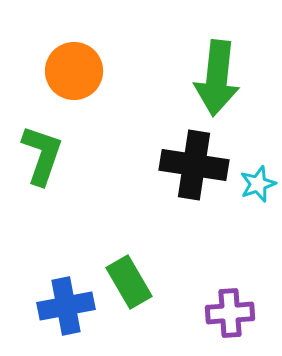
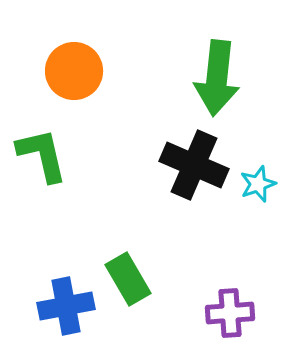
green L-shape: rotated 32 degrees counterclockwise
black cross: rotated 14 degrees clockwise
green rectangle: moved 1 px left, 3 px up
